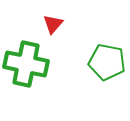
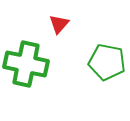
red triangle: moved 6 px right
